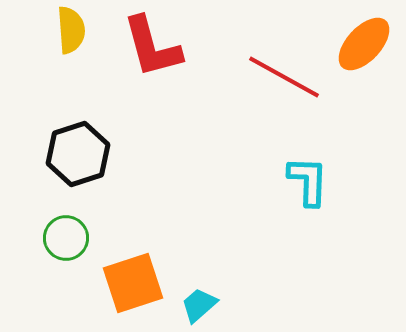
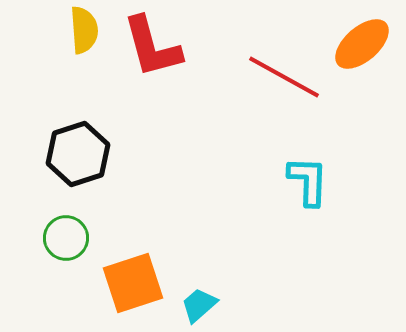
yellow semicircle: moved 13 px right
orange ellipse: moved 2 px left; rotated 6 degrees clockwise
